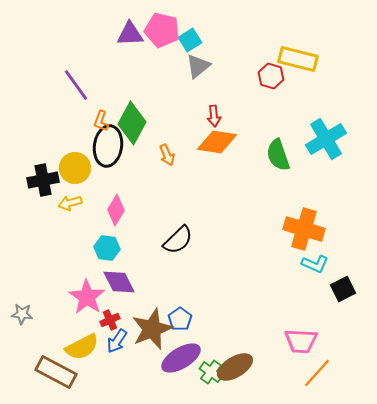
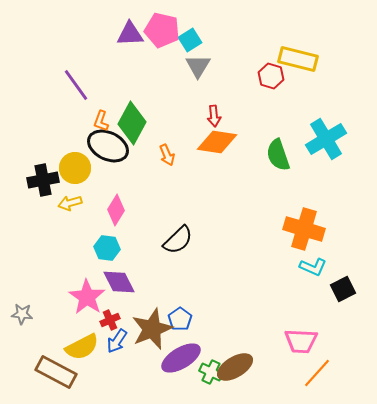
gray triangle: rotated 20 degrees counterclockwise
black ellipse: rotated 72 degrees counterclockwise
cyan L-shape: moved 2 px left, 3 px down
green cross: rotated 10 degrees counterclockwise
